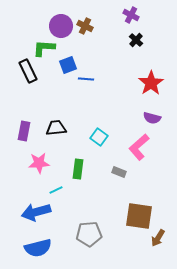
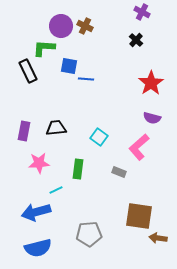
purple cross: moved 11 px right, 3 px up
blue square: moved 1 px right, 1 px down; rotated 30 degrees clockwise
brown arrow: rotated 66 degrees clockwise
